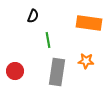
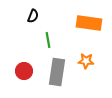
red circle: moved 9 px right
